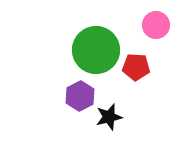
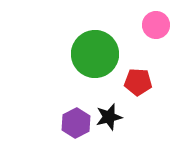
green circle: moved 1 px left, 4 px down
red pentagon: moved 2 px right, 15 px down
purple hexagon: moved 4 px left, 27 px down
